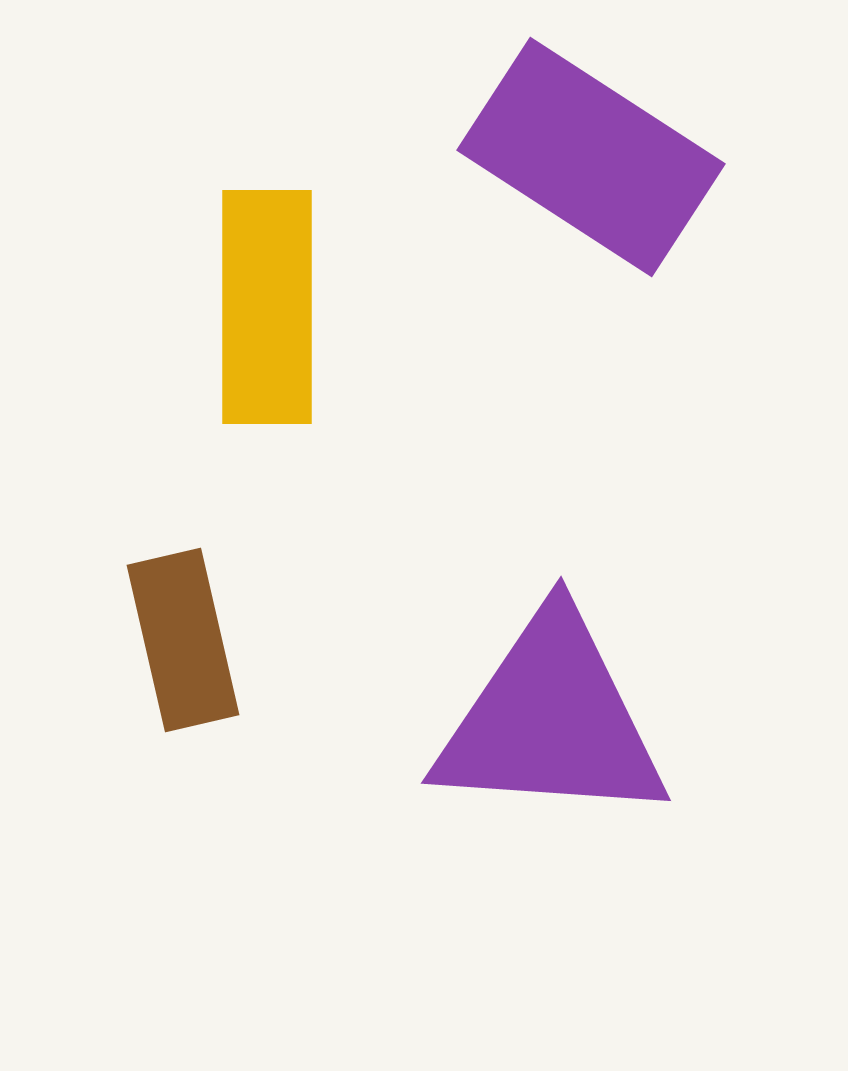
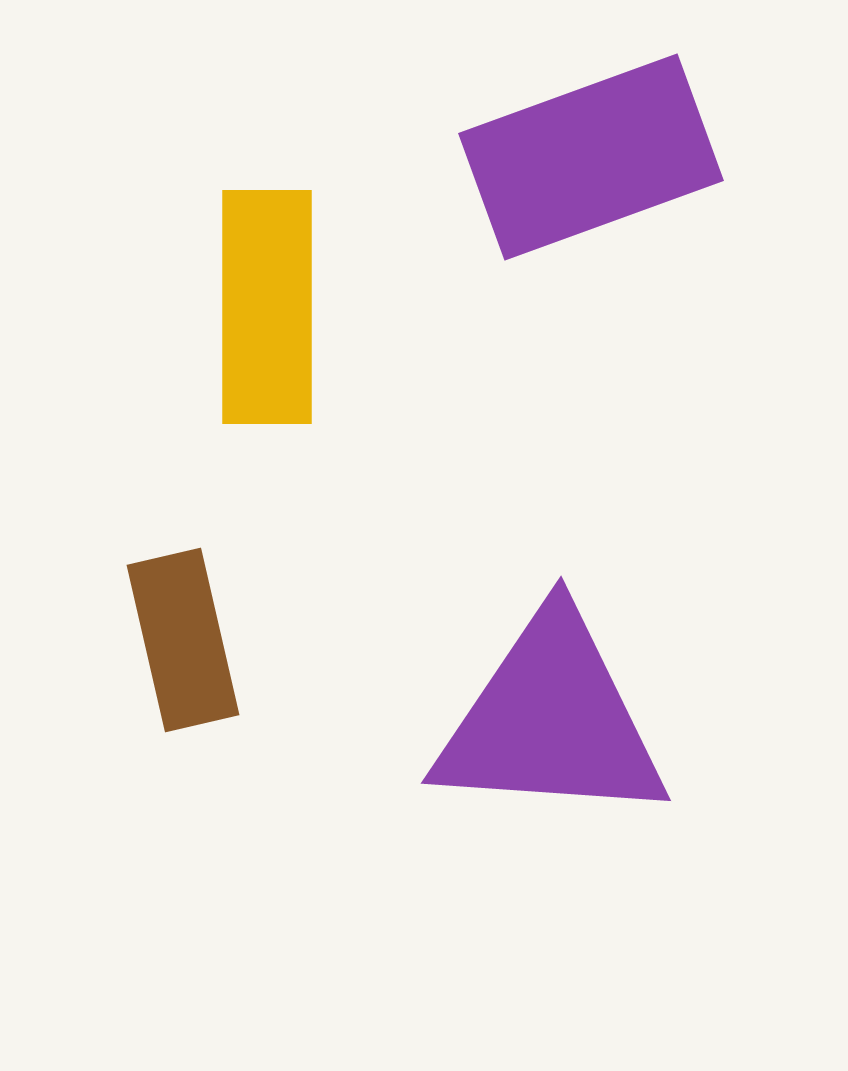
purple rectangle: rotated 53 degrees counterclockwise
